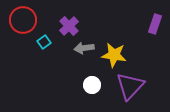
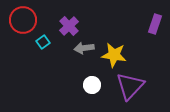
cyan square: moved 1 px left
